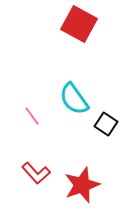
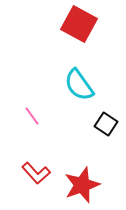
cyan semicircle: moved 5 px right, 14 px up
